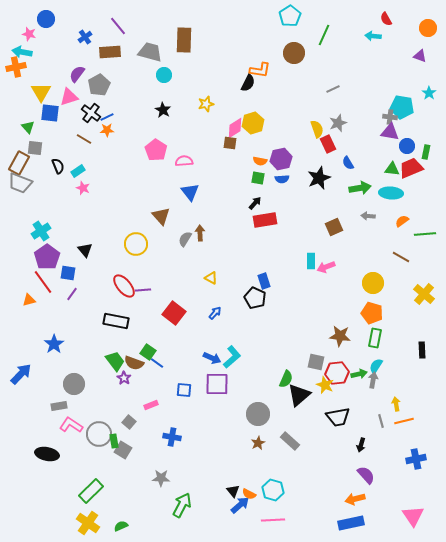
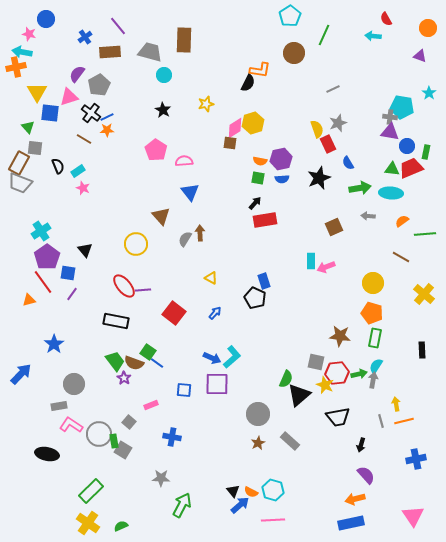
yellow triangle at (41, 92): moved 4 px left
orange semicircle at (249, 494): moved 2 px right, 2 px up
